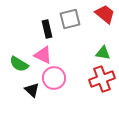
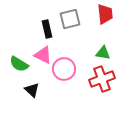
red trapezoid: rotated 45 degrees clockwise
pink circle: moved 10 px right, 9 px up
